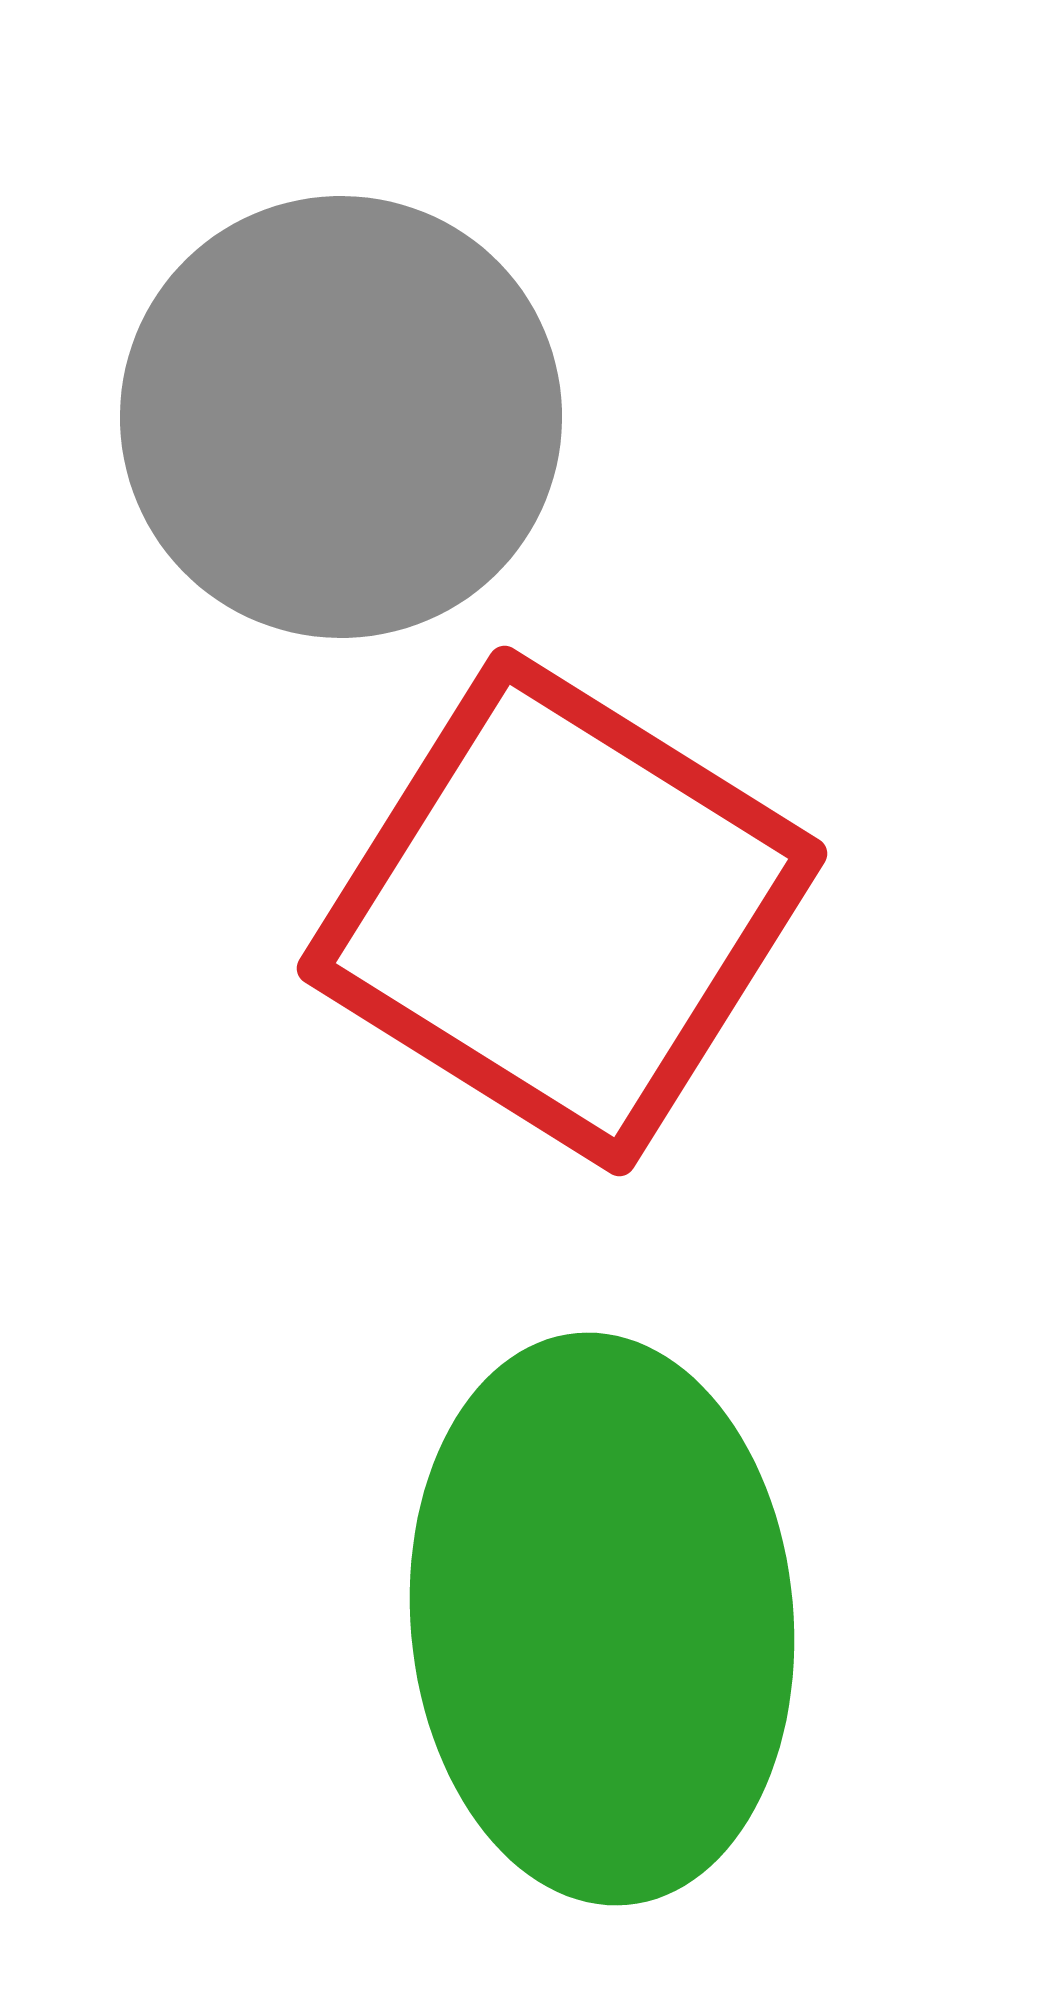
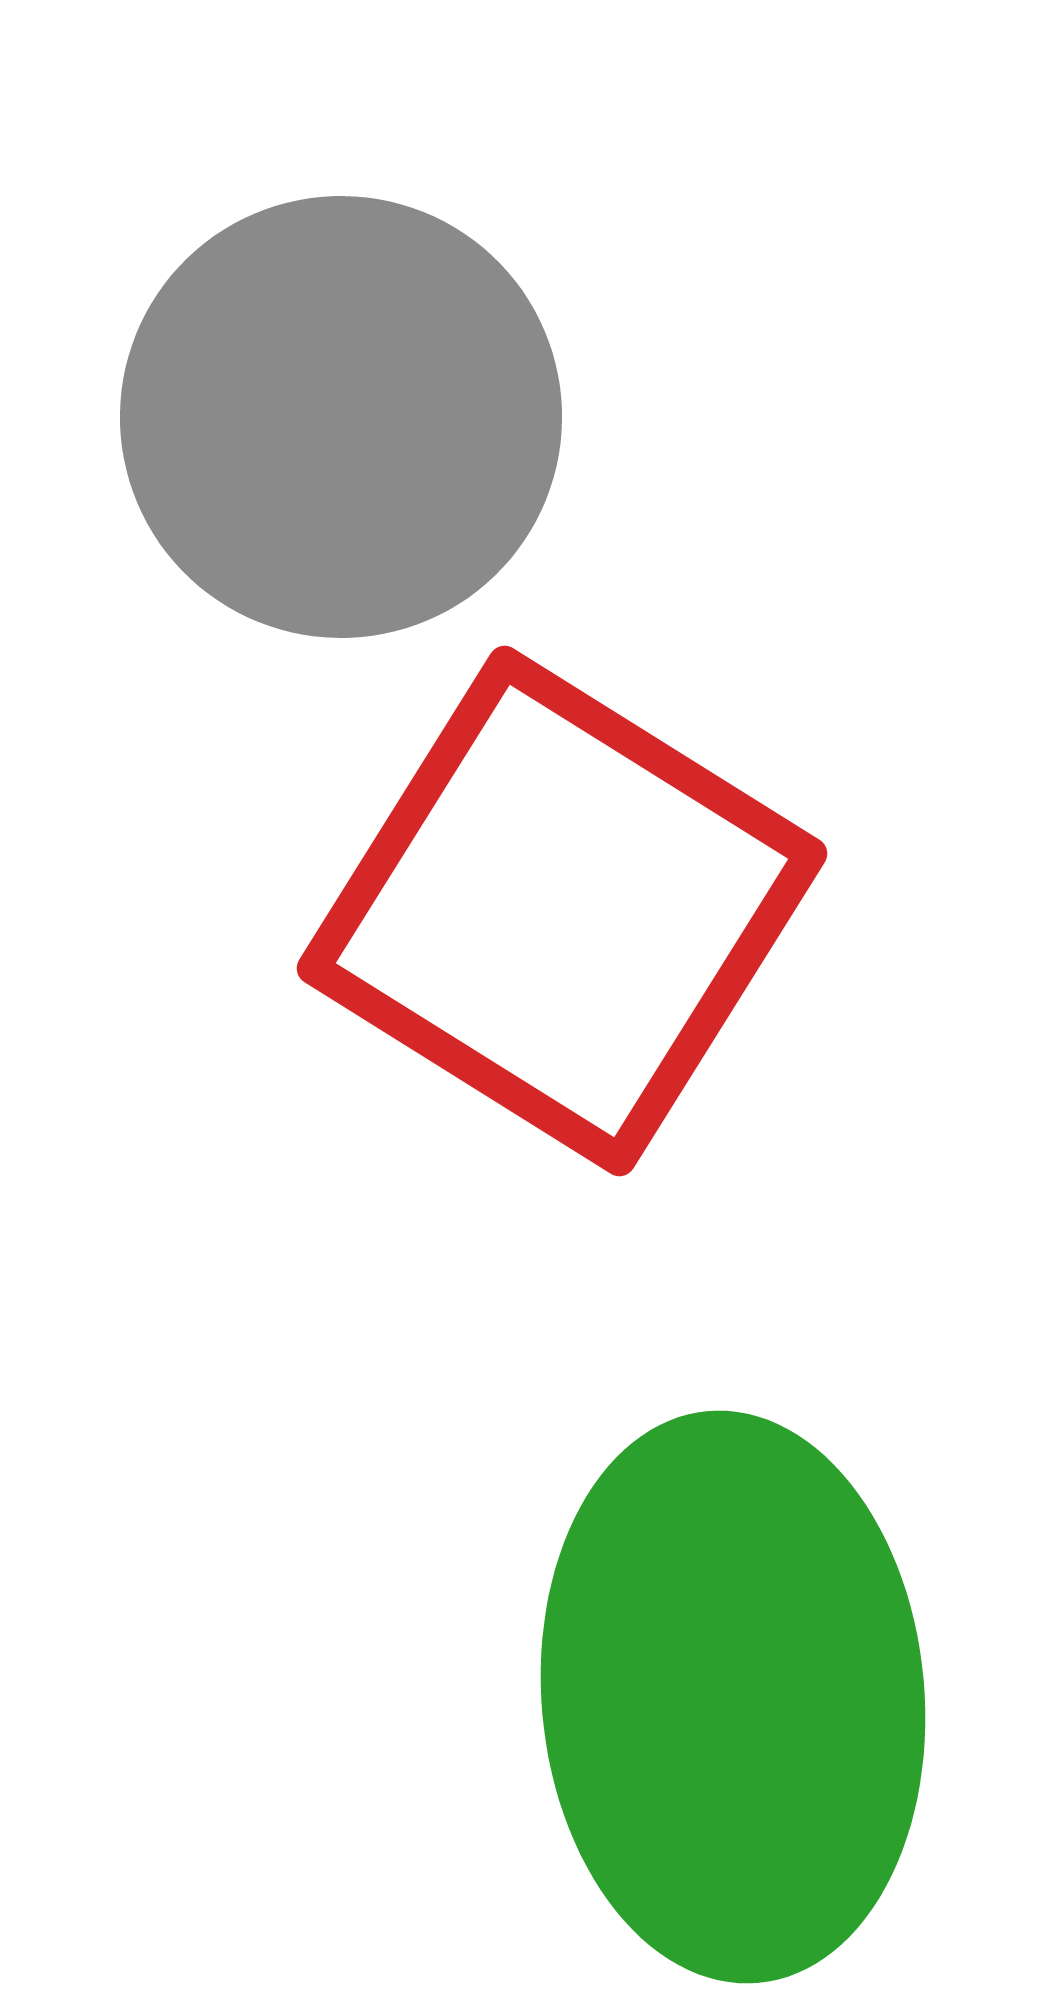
green ellipse: moved 131 px right, 78 px down
